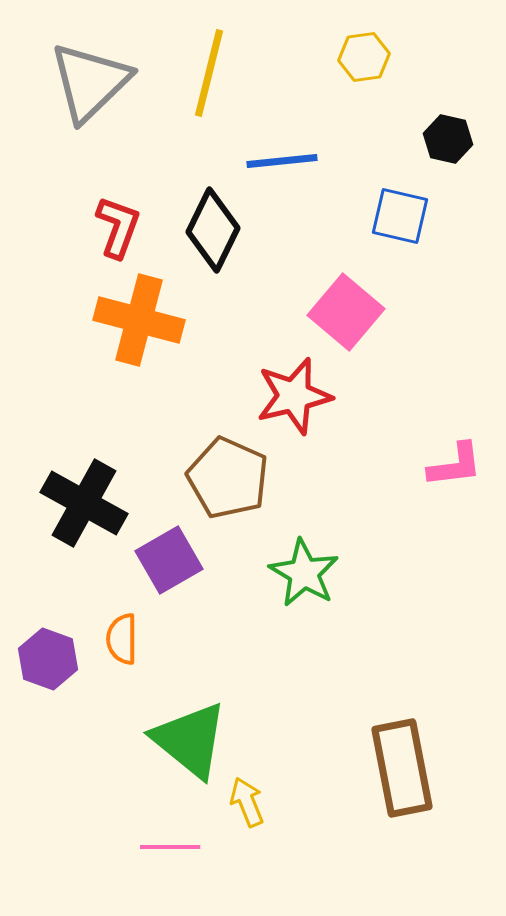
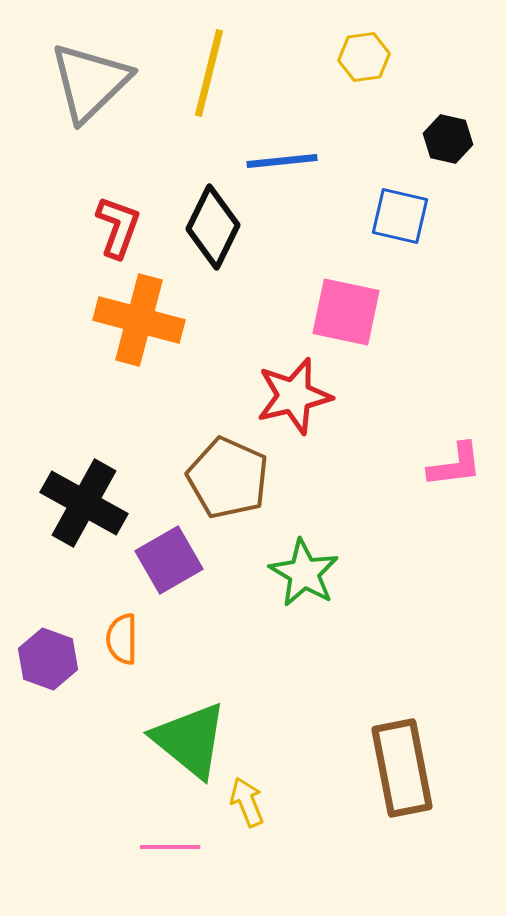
black diamond: moved 3 px up
pink square: rotated 28 degrees counterclockwise
